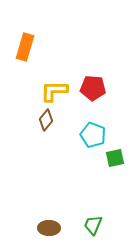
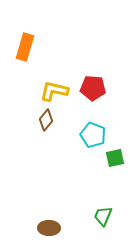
yellow L-shape: rotated 12 degrees clockwise
green trapezoid: moved 10 px right, 9 px up
